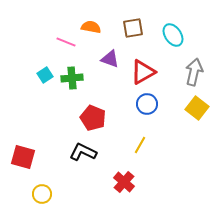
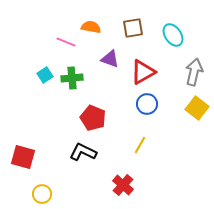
red cross: moved 1 px left, 3 px down
